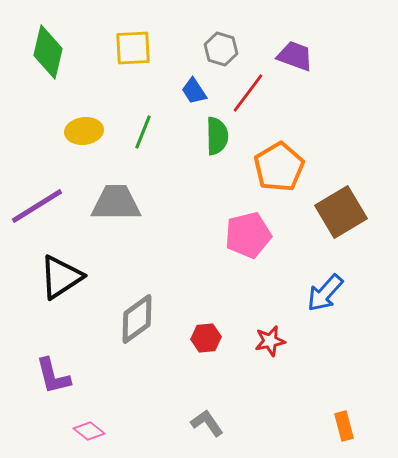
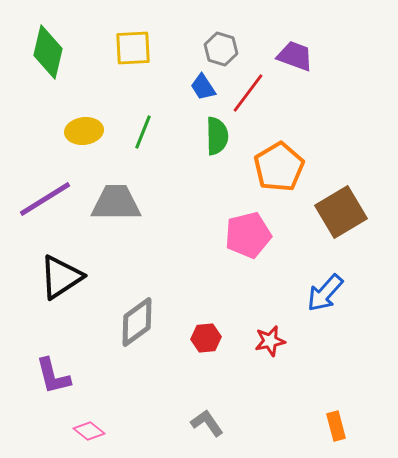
blue trapezoid: moved 9 px right, 4 px up
purple line: moved 8 px right, 7 px up
gray diamond: moved 3 px down
orange rectangle: moved 8 px left
